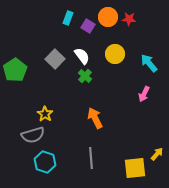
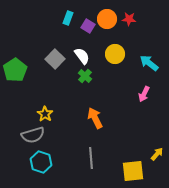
orange circle: moved 1 px left, 2 px down
cyan arrow: rotated 12 degrees counterclockwise
cyan hexagon: moved 4 px left
yellow square: moved 2 px left, 3 px down
